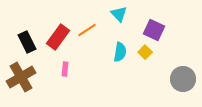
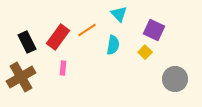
cyan semicircle: moved 7 px left, 7 px up
pink rectangle: moved 2 px left, 1 px up
gray circle: moved 8 px left
